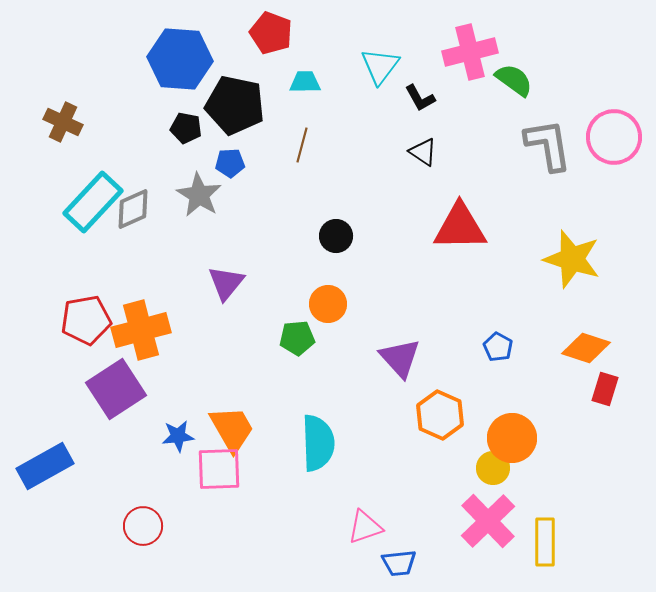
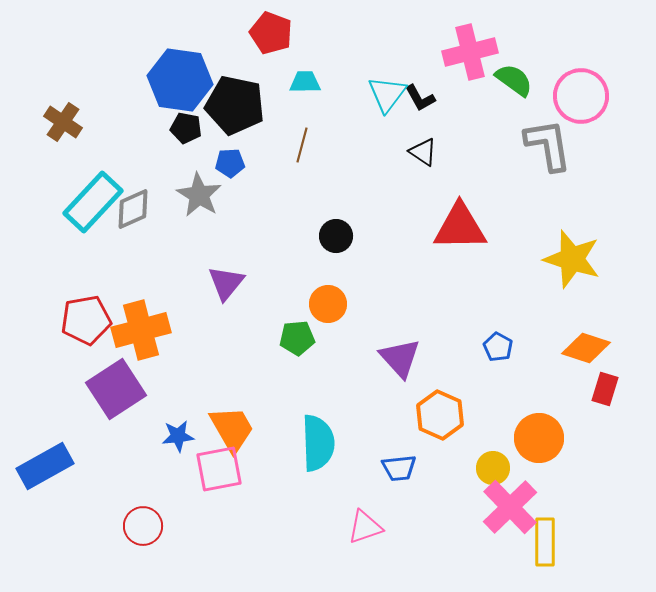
blue hexagon at (180, 59): moved 21 px down; rotated 4 degrees clockwise
cyan triangle at (380, 66): moved 7 px right, 28 px down
brown cross at (63, 122): rotated 9 degrees clockwise
pink circle at (614, 137): moved 33 px left, 41 px up
orange circle at (512, 438): moved 27 px right
pink square at (219, 469): rotated 9 degrees counterclockwise
pink cross at (488, 521): moved 22 px right, 14 px up
blue trapezoid at (399, 563): moved 95 px up
